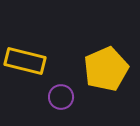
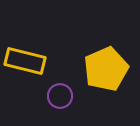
purple circle: moved 1 px left, 1 px up
